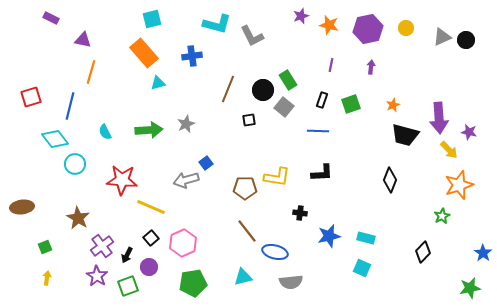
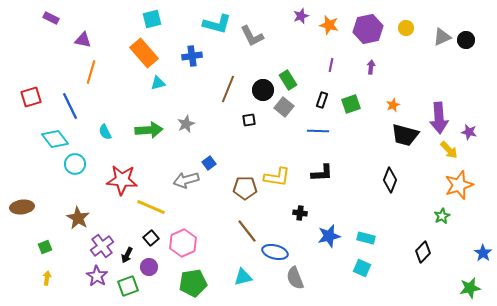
blue line at (70, 106): rotated 40 degrees counterclockwise
blue square at (206, 163): moved 3 px right
gray semicircle at (291, 282): moved 4 px right, 4 px up; rotated 75 degrees clockwise
